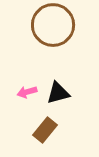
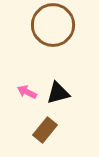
pink arrow: rotated 42 degrees clockwise
